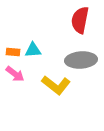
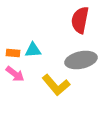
orange rectangle: moved 1 px down
gray ellipse: rotated 8 degrees counterclockwise
yellow L-shape: rotated 12 degrees clockwise
